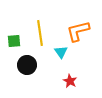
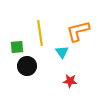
green square: moved 3 px right, 6 px down
cyan triangle: moved 1 px right
black circle: moved 1 px down
red star: rotated 24 degrees counterclockwise
